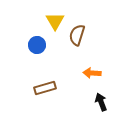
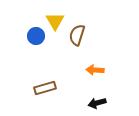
blue circle: moved 1 px left, 9 px up
orange arrow: moved 3 px right, 3 px up
black arrow: moved 4 px left, 1 px down; rotated 84 degrees counterclockwise
